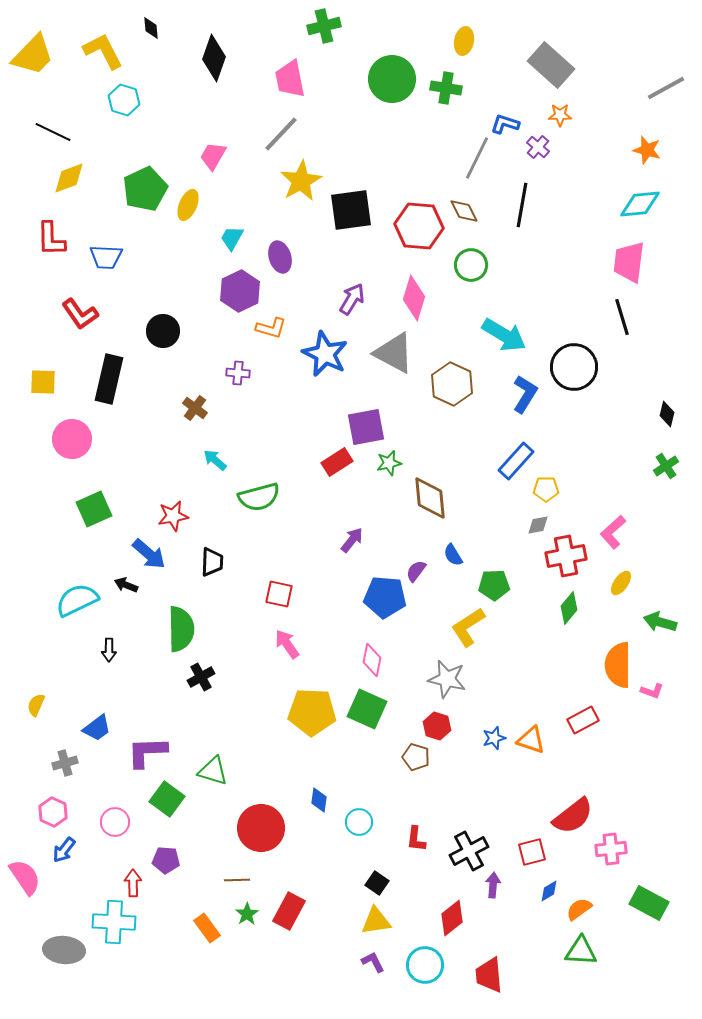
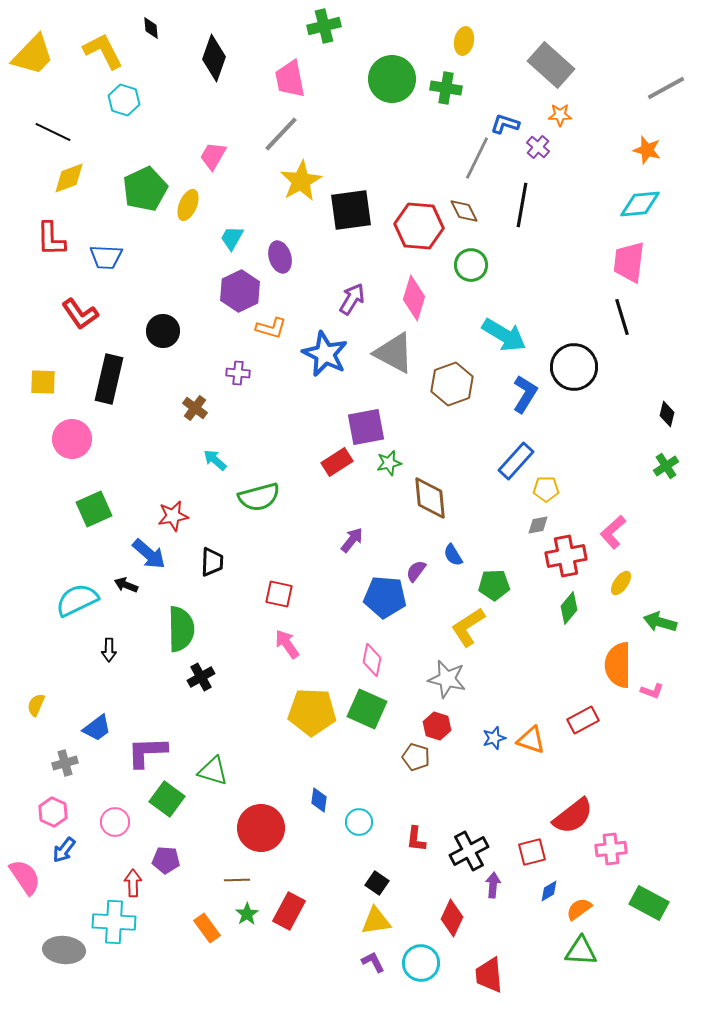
brown hexagon at (452, 384): rotated 15 degrees clockwise
red diamond at (452, 918): rotated 27 degrees counterclockwise
cyan circle at (425, 965): moved 4 px left, 2 px up
